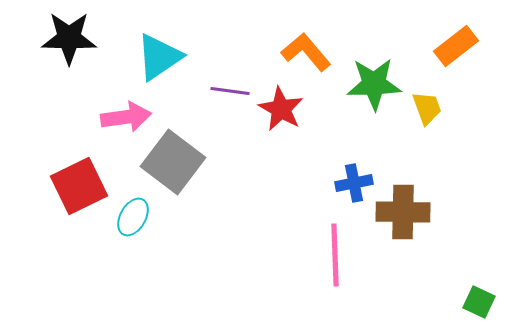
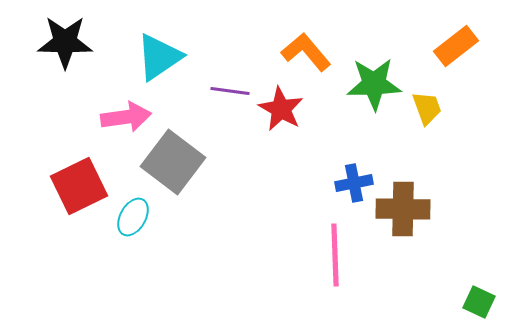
black star: moved 4 px left, 4 px down
brown cross: moved 3 px up
